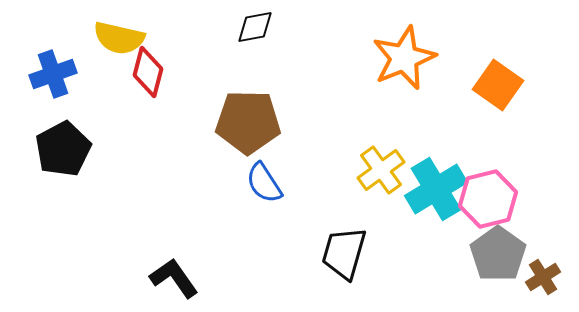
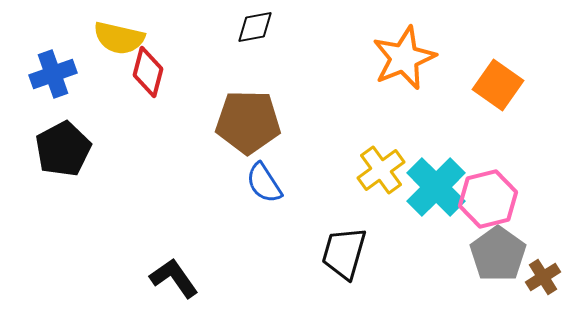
cyan cross: moved 2 px up; rotated 14 degrees counterclockwise
